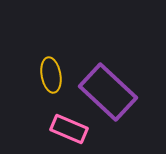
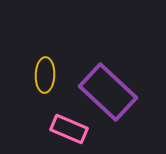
yellow ellipse: moved 6 px left; rotated 12 degrees clockwise
